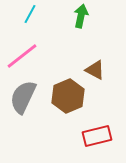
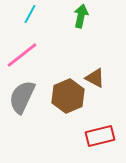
pink line: moved 1 px up
brown triangle: moved 8 px down
gray semicircle: moved 1 px left
red rectangle: moved 3 px right
